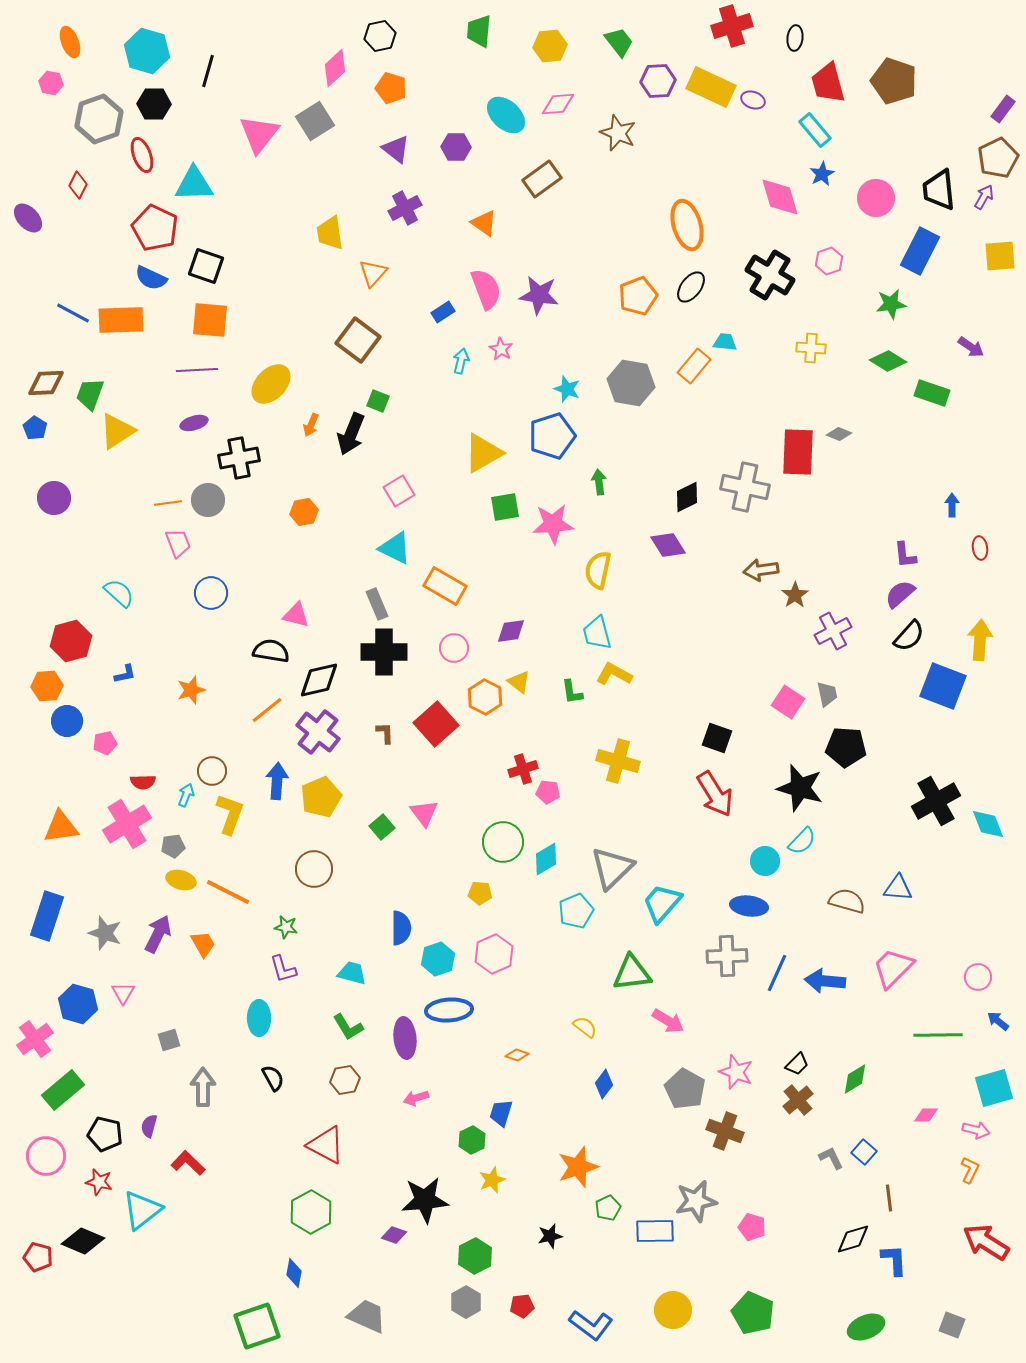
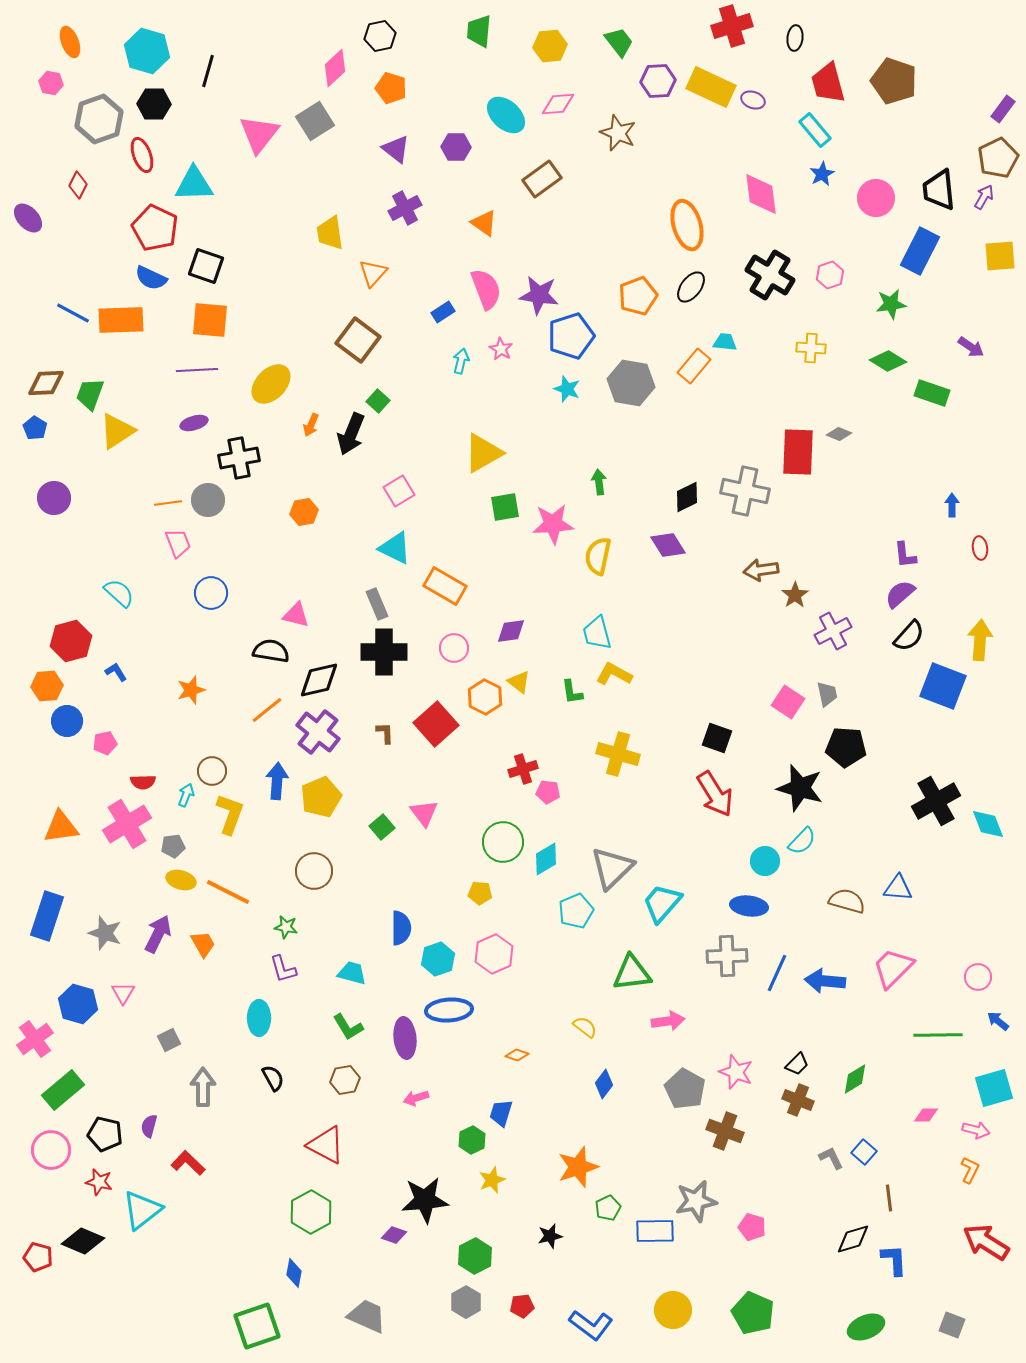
pink diamond at (780, 197): moved 19 px left, 3 px up; rotated 9 degrees clockwise
pink hexagon at (829, 261): moved 1 px right, 14 px down
green square at (378, 401): rotated 20 degrees clockwise
blue pentagon at (552, 436): moved 19 px right, 100 px up
gray cross at (745, 487): moved 4 px down
yellow semicircle at (598, 570): moved 14 px up
blue L-shape at (125, 674): moved 9 px left, 2 px up; rotated 110 degrees counterclockwise
yellow cross at (618, 761): moved 7 px up
brown circle at (314, 869): moved 2 px down
pink arrow at (668, 1021): rotated 40 degrees counterclockwise
gray square at (169, 1040): rotated 10 degrees counterclockwise
brown cross at (798, 1100): rotated 28 degrees counterclockwise
pink circle at (46, 1156): moved 5 px right, 6 px up
